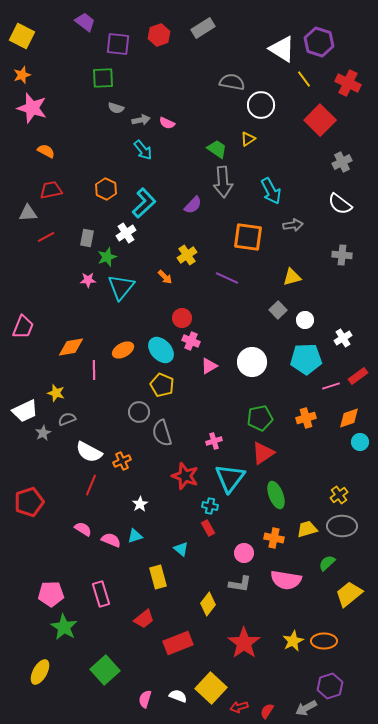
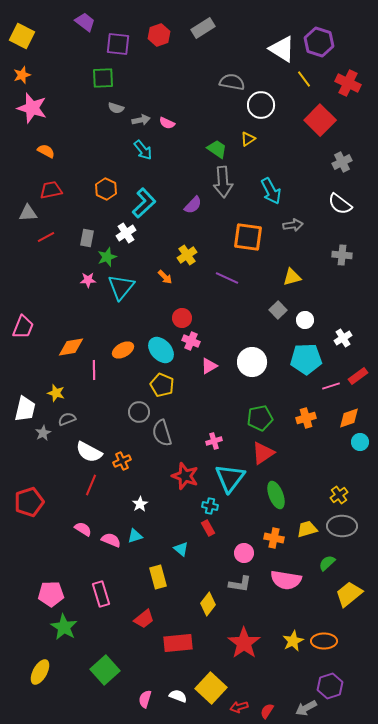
white trapezoid at (25, 411): moved 2 px up; rotated 52 degrees counterclockwise
red rectangle at (178, 643): rotated 16 degrees clockwise
